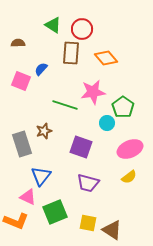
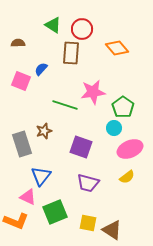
orange diamond: moved 11 px right, 10 px up
cyan circle: moved 7 px right, 5 px down
yellow semicircle: moved 2 px left
